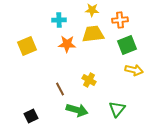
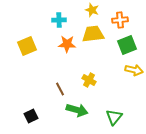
yellow star: rotated 16 degrees clockwise
green triangle: moved 3 px left, 8 px down
